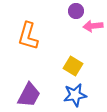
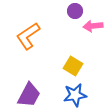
purple circle: moved 1 px left
orange L-shape: rotated 40 degrees clockwise
